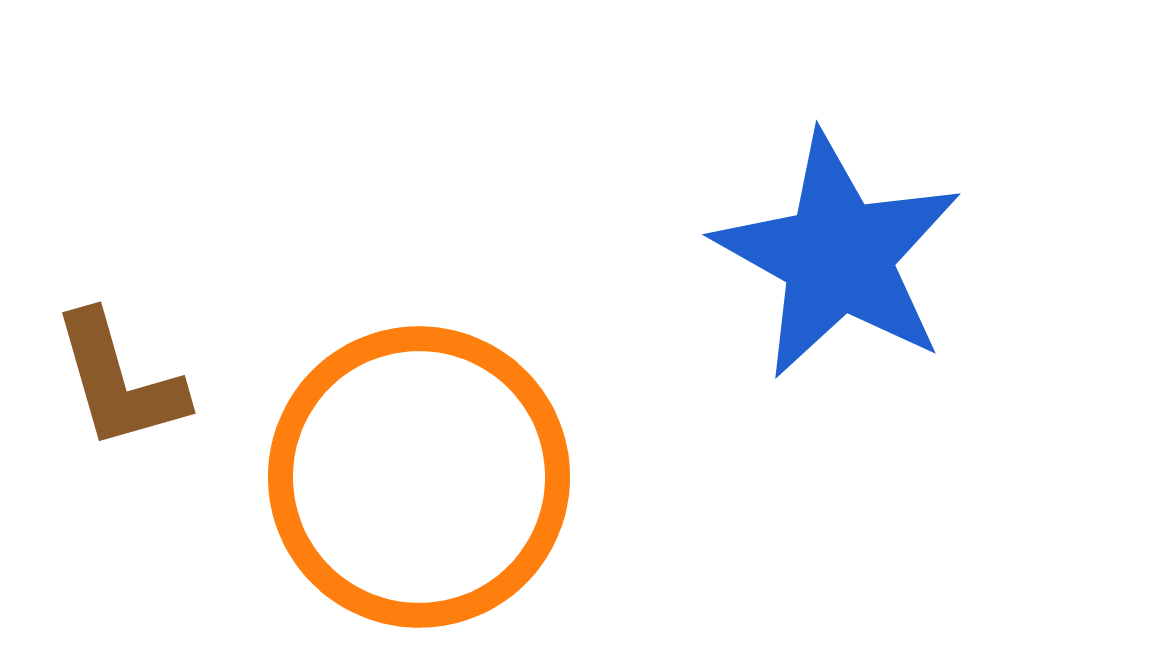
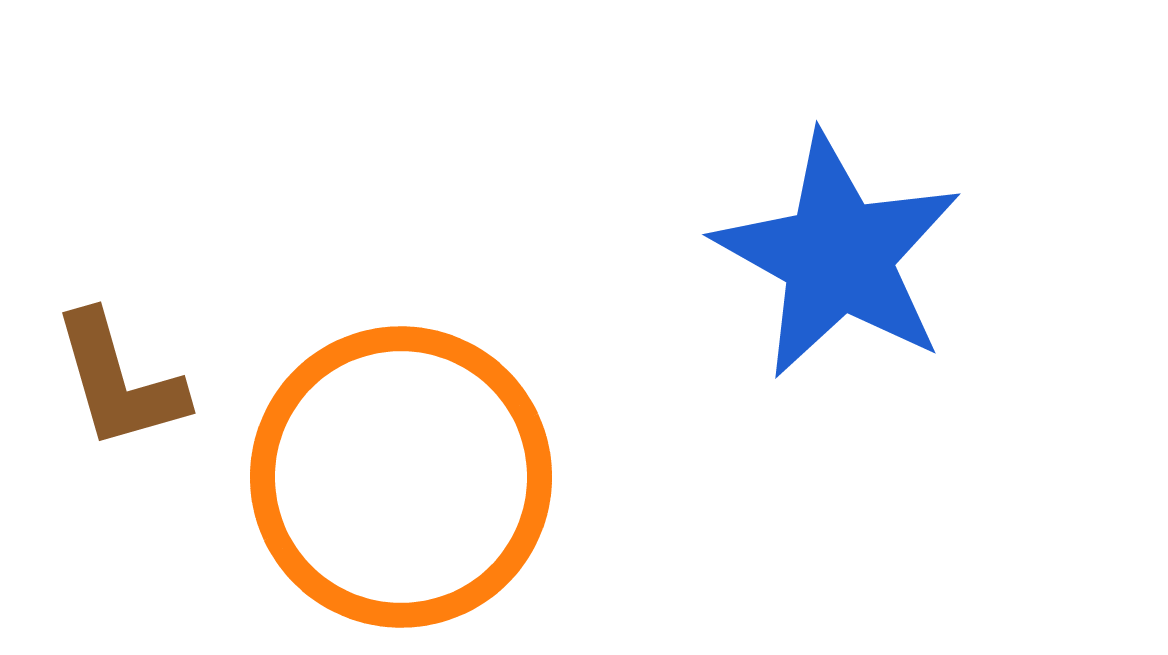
orange circle: moved 18 px left
